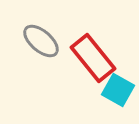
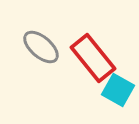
gray ellipse: moved 6 px down
